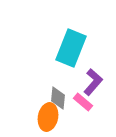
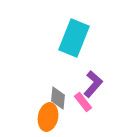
cyan rectangle: moved 3 px right, 10 px up
purple L-shape: moved 2 px down
pink rectangle: rotated 12 degrees clockwise
